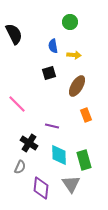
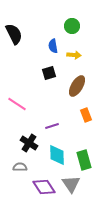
green circle: moved 2 px right, 4 px down
pink line: rotated 12 degrees counterclockwise
purple line: rotated 32 degrees counterclockwise
cyan diamond: moved 2 px left
gray semicircle: rotated 112 degrees counterclockwise
purple diamond: moved 3 px right, 1 px up; rotated 40 degrees counterclockwise
